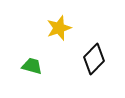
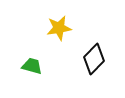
yellow star: rotated 10 degrees clockwise
